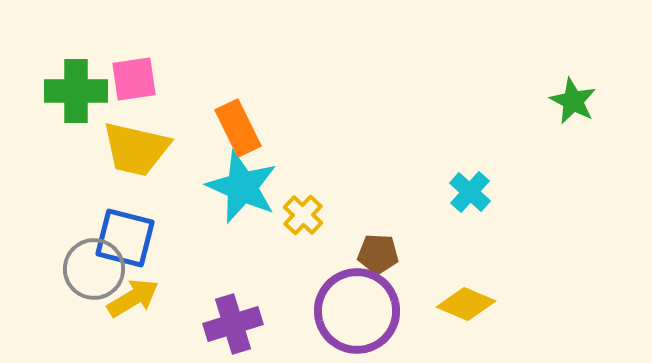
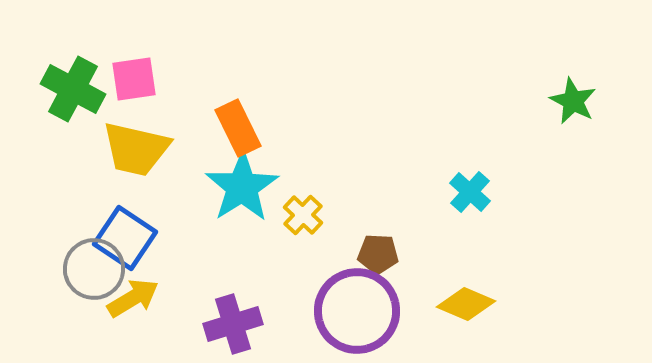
green cross: moved 3 px left, 2 px up; rotated 28 degrees clockwise
cyan star: rotated 16 degrees clockwise
blue square: rotated 20 degrees clockwise
